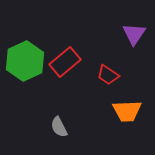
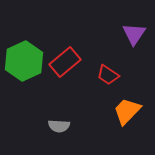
green hexagon: moved 1 px left
orange trapezoid: rotated 136 degrees clockwise
gray semicircle: moved 1 px up; rotated 60 degrees counterclockwise
